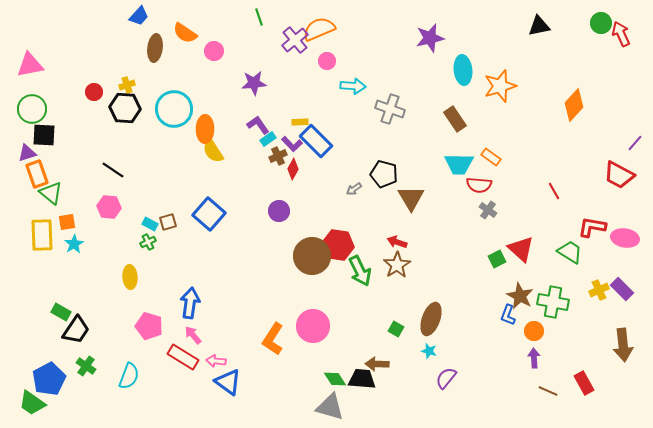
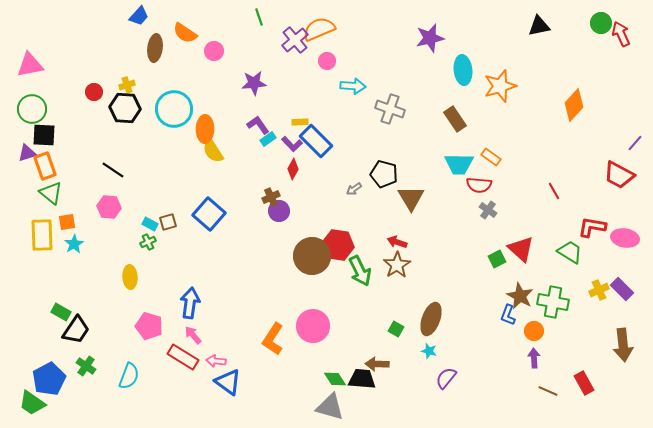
brown cross at (278, 156): moved 7 px left, 41 px down
orange rectangle at (37, 174): moved 8 px right, 8 px up
